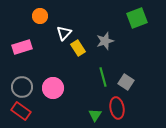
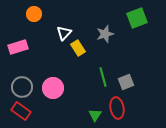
orange circle: moved 6 px left, 2 px up
gray star: moved 7 px up
pink rectangle: moved 4 px left
gray square: rotated 35 degrees clockwise
